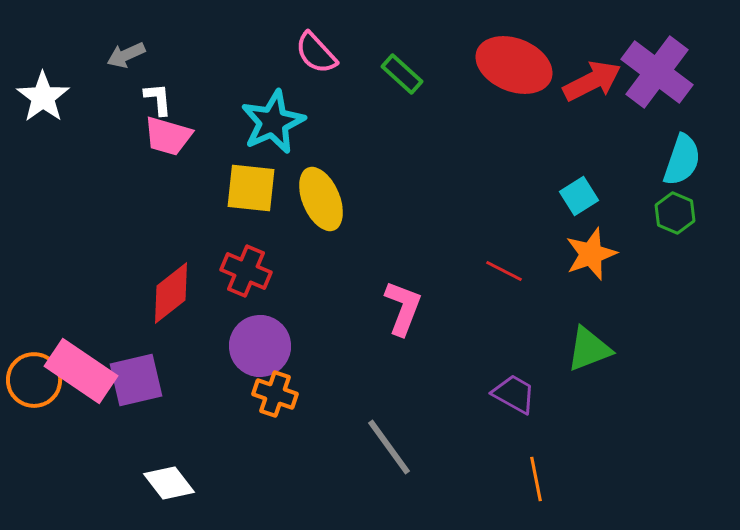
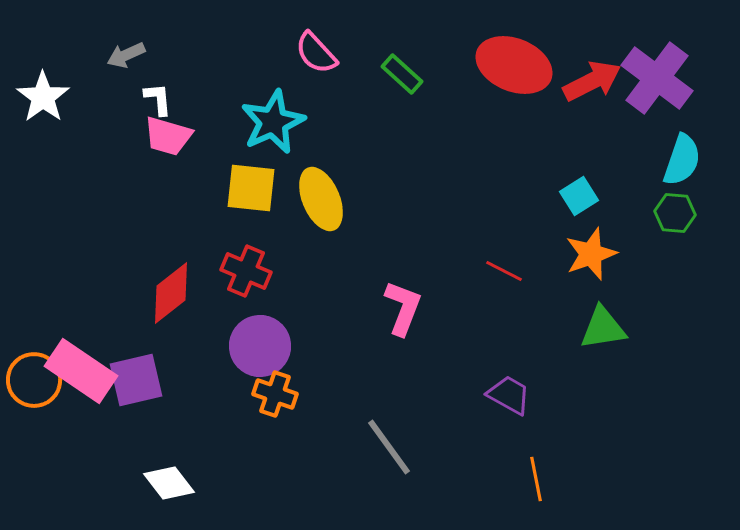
purple cross: moved 6 px down
green hexagon: rotated 18 degrees counterclockwise
green triangle: moved 14 px right, 21 px up; rotated 12 degrees clockwise
purple trapezoid: moved 5 px left, 1 px down
